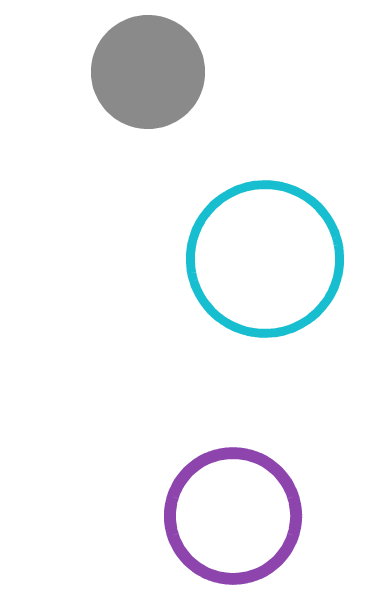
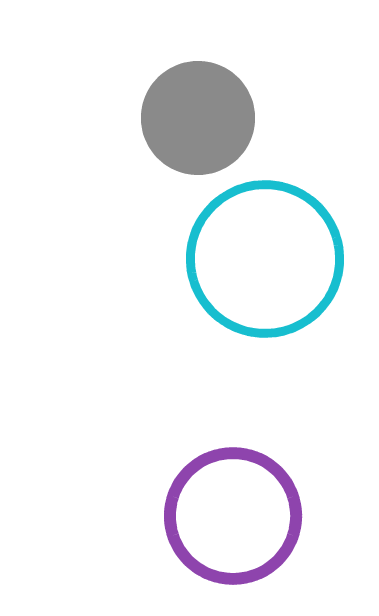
gray circle: moved 50 px right, 46 px down
